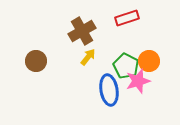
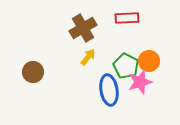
red rectangle: rotated 15 degrees clockwise
brown cross: moved 1 px right, 3 px up
brown circle: moved 3 px left, 11 px down
pink star: moved 2 px right, 1 px down
